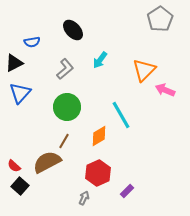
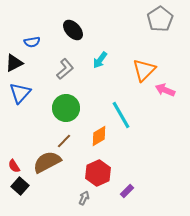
green circle: moved 1 px left, 1 px down
brown line: rotated 14 degrees clockwise
red semicircle: rotated 16 degrees clockwise
